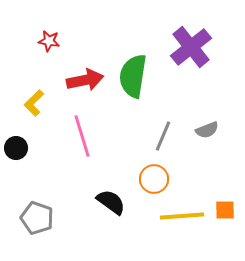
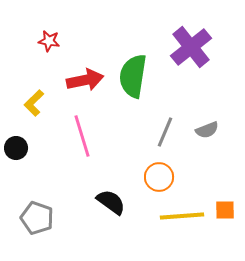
gray line: moved 2 px right, 4 px up
orange circle: moved 5 px right, 2 px up
